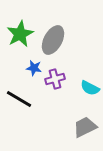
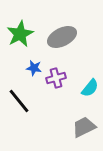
gray ellipse: moved 9 px right, 3 px up; rotated 36 degrees clockwise
purple cross: moved 1 px right, 1 px up
cyan semicircle: rotated 78 degrees counterclockwise
black line: moved 2 px down; rotated 20 degrees clockwise
gray trapezoid: moved 1 px left
